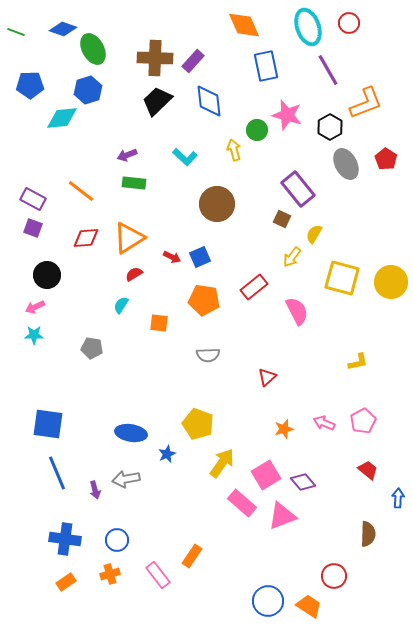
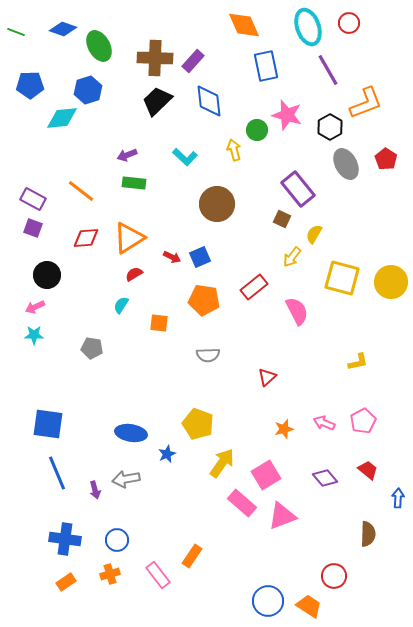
green ellipse at (93, 49): moved 6 px right, 3 px up
purple diamond at (303, 482): moved 22 px right, 4 px up
